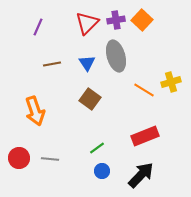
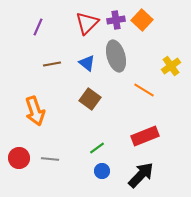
blue triangle: rotated 18 degrees counterclockwise
yellow cross: moved 16 px up; rotated 18 degrees counterclockwise
